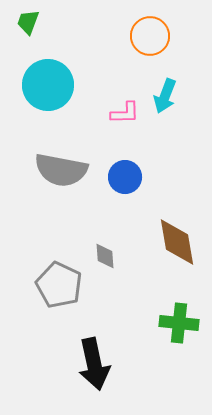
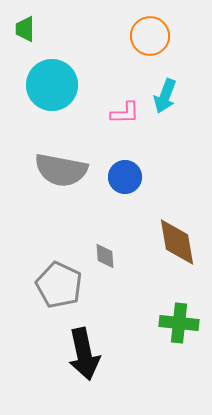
green trapezoid: moved 3 px left, 7 px down; rotated 20 degrees counterclockwise
cyan circle: moved 4 px right
black arrow: moved 10 px left, 10 px up
